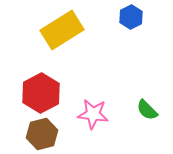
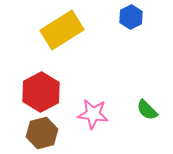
red hexagon: moved 1 px up
brown hexagon: moved 1 px up
